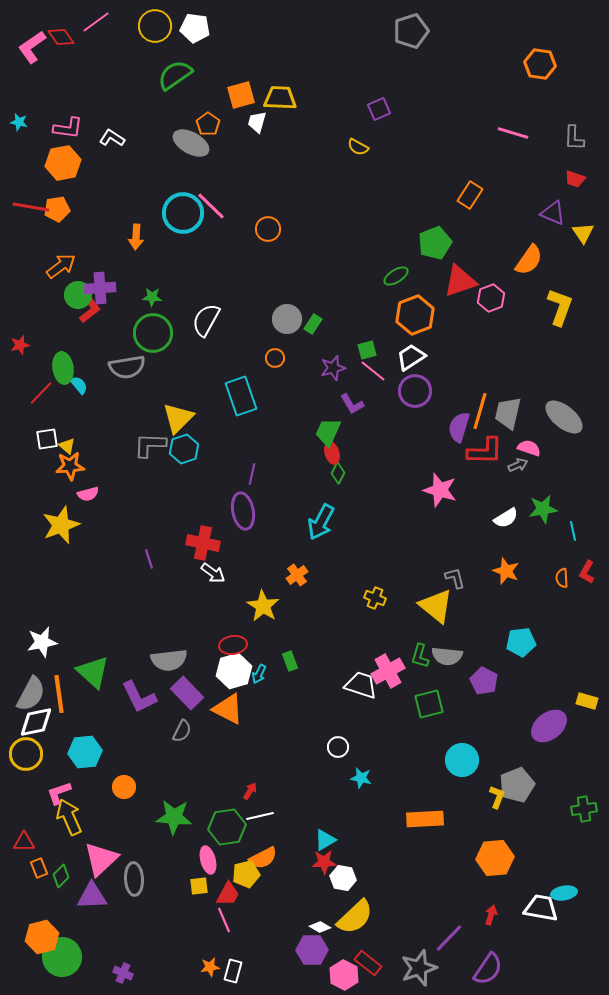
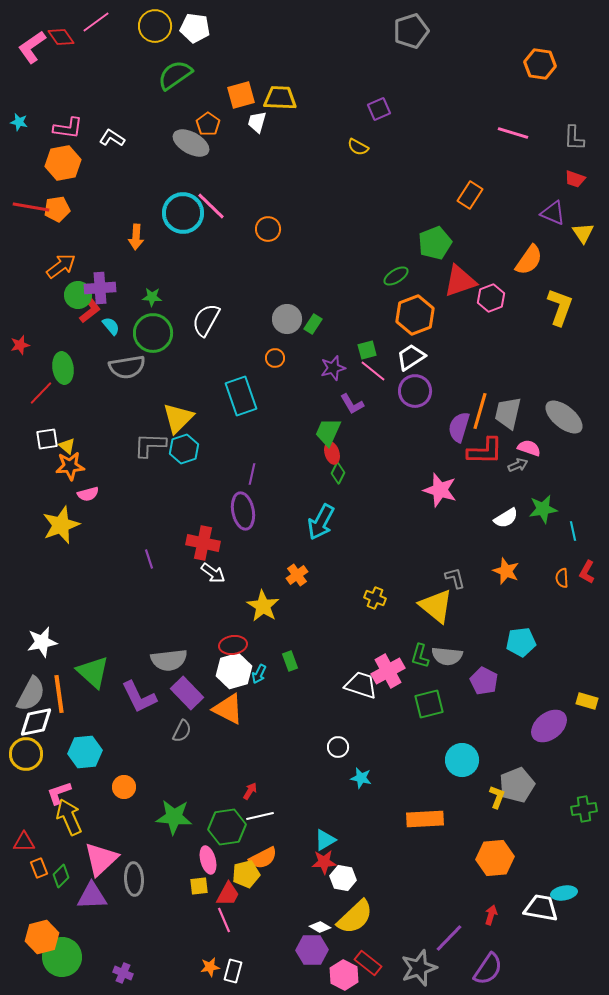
cyan semicircle at (79, 385): moved 32 px right, 59 px up
